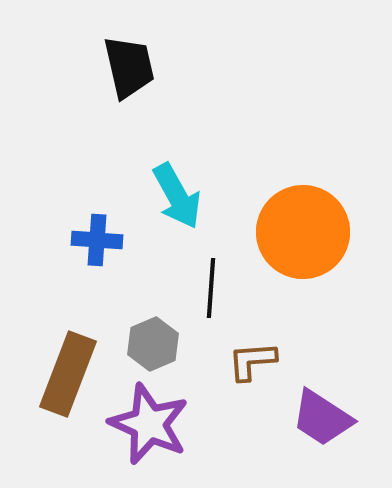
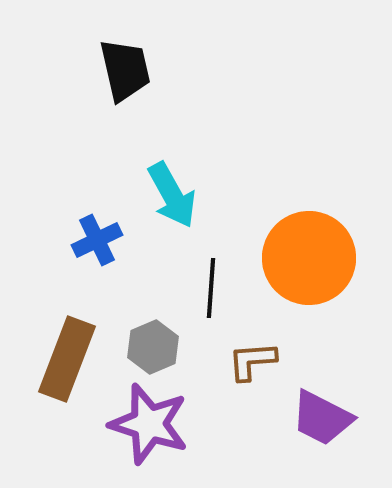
black trapezoid: moved 4 px left, 3 px down
cyan arrow: moved 5 px left, 1 px up
orange circle: moved 6 px right, 26 px down
blue cross: rotated 30 degrees counterclockwise
gray hexagon: moved 3 px down
brown rectangle: moved 1 px left, 15 px up
purple trapezoid: rotated 6 degrees counterclockwise
purple star: rotated 6 degrees counterclockwise
